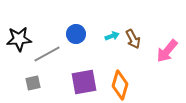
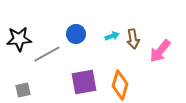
brown arrow: rotated 18 degrees clockwise
pink arrow: moved 7 px left
gray square: moved 10 px left, 7 px down
